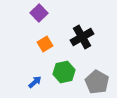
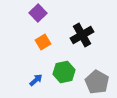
purple square: moved 1 px left
black cross: moved 2 px up
orange square: moved 2 px left, 2 px up
blue arrow: moved 1 px right, 2 px up
